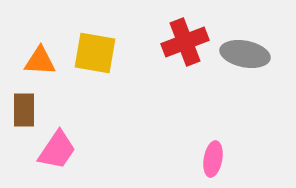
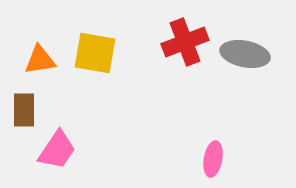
orange triangle: moved 1 px up; rotated 12 degrees counterclockwise
